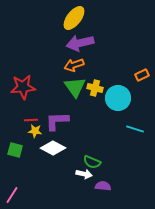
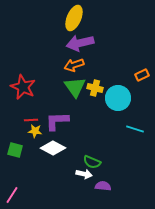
yellow ellipse: rotated 15 degrees counterclockwise
red star: rotated 30 degrees clockwise
